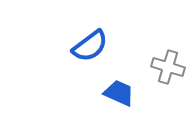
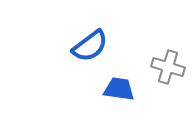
blue trapezoid: moved 4 px up; rotated 16 degrees counterclockwise
